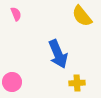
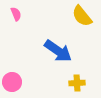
blue arrow: moved 3 px up; rotated 32 degrees counterclockwise
